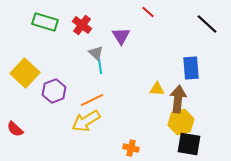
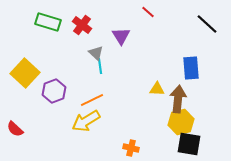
green rectangle: moved 3 px right
